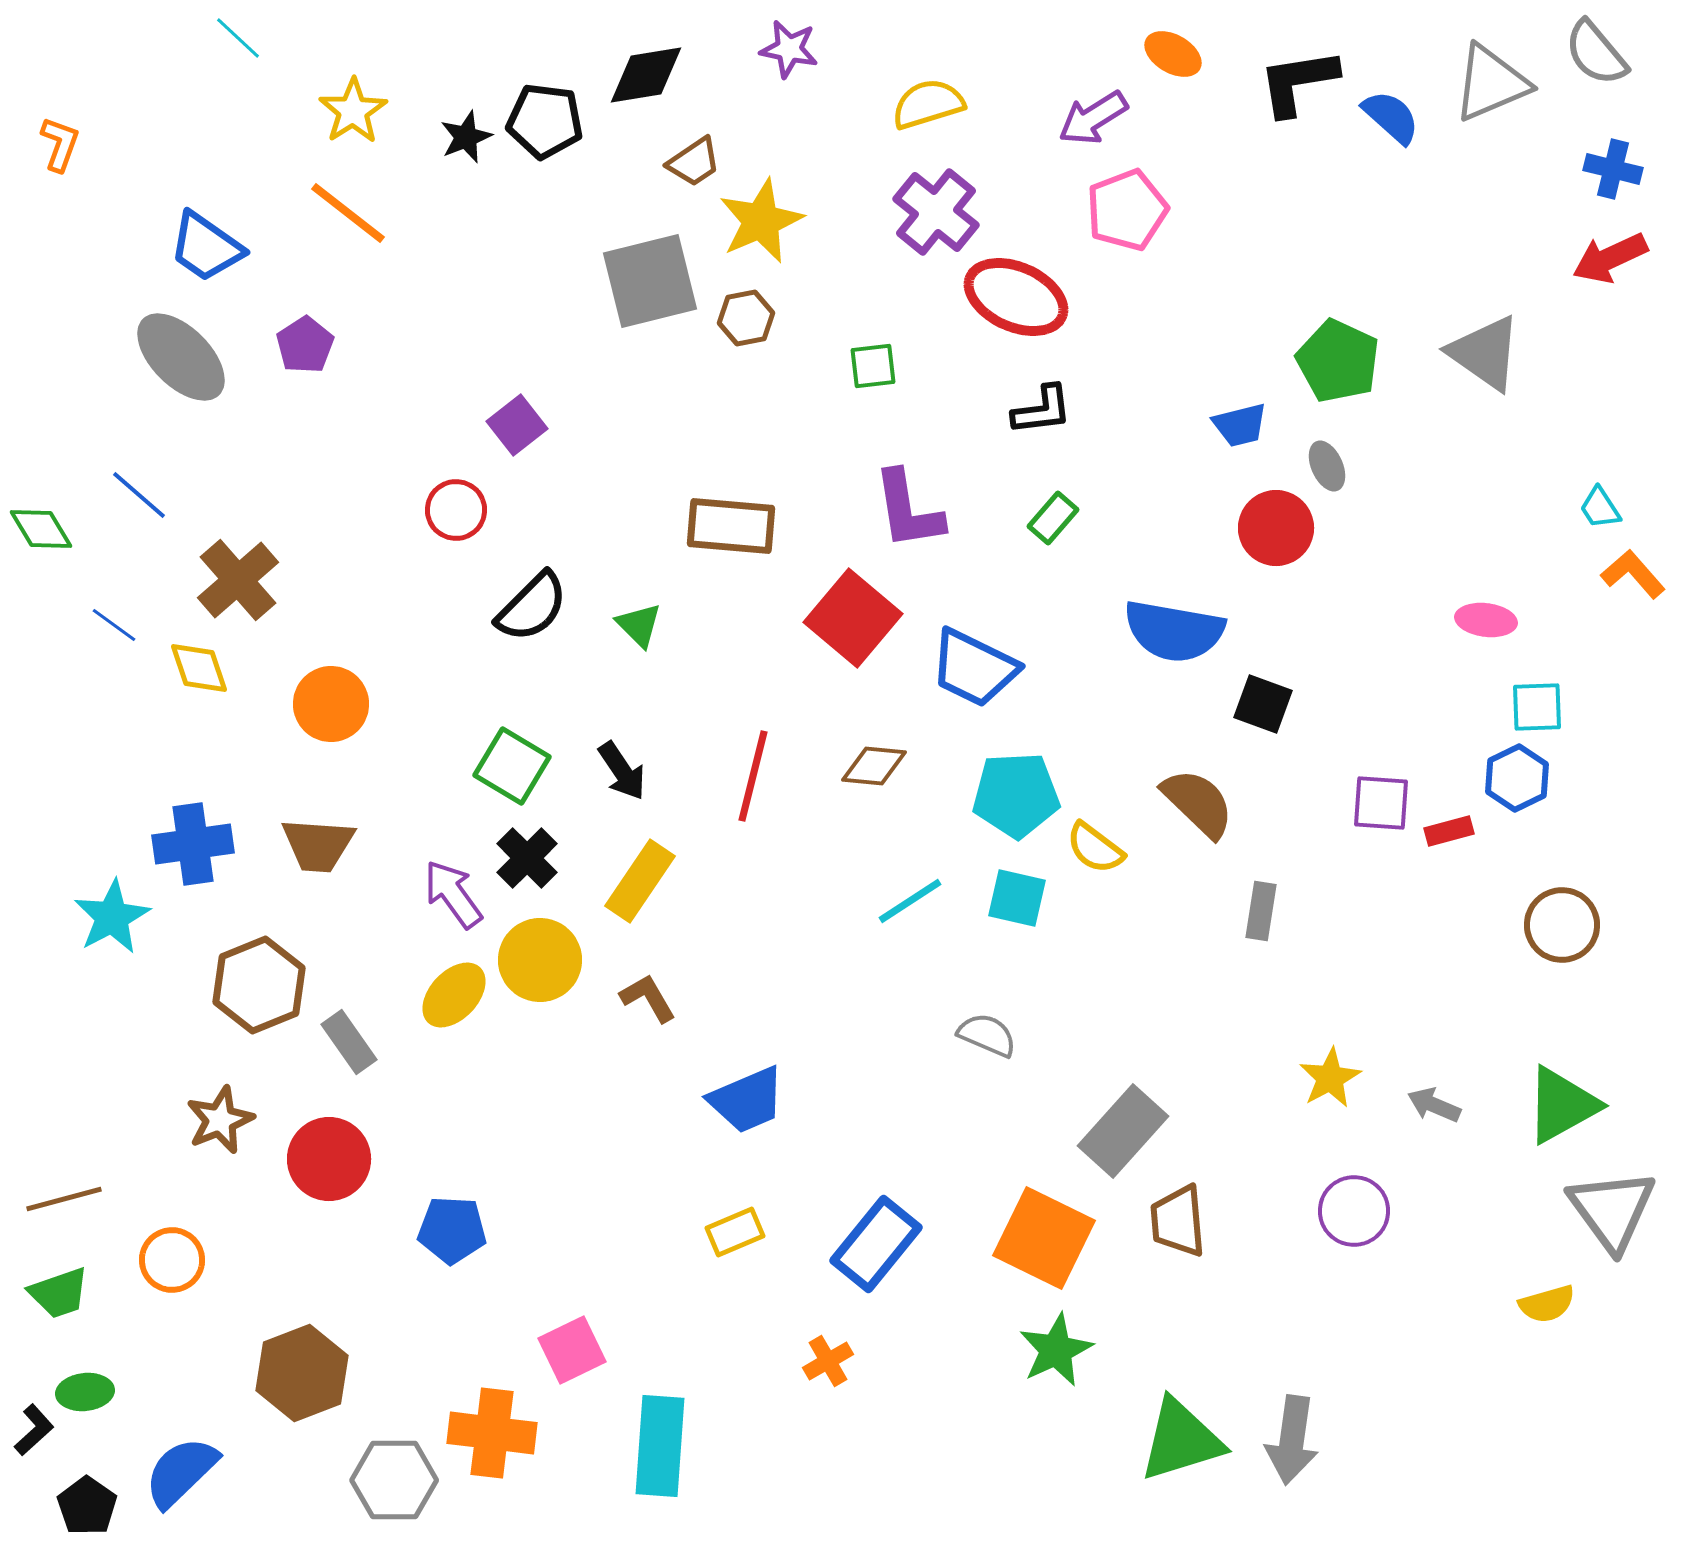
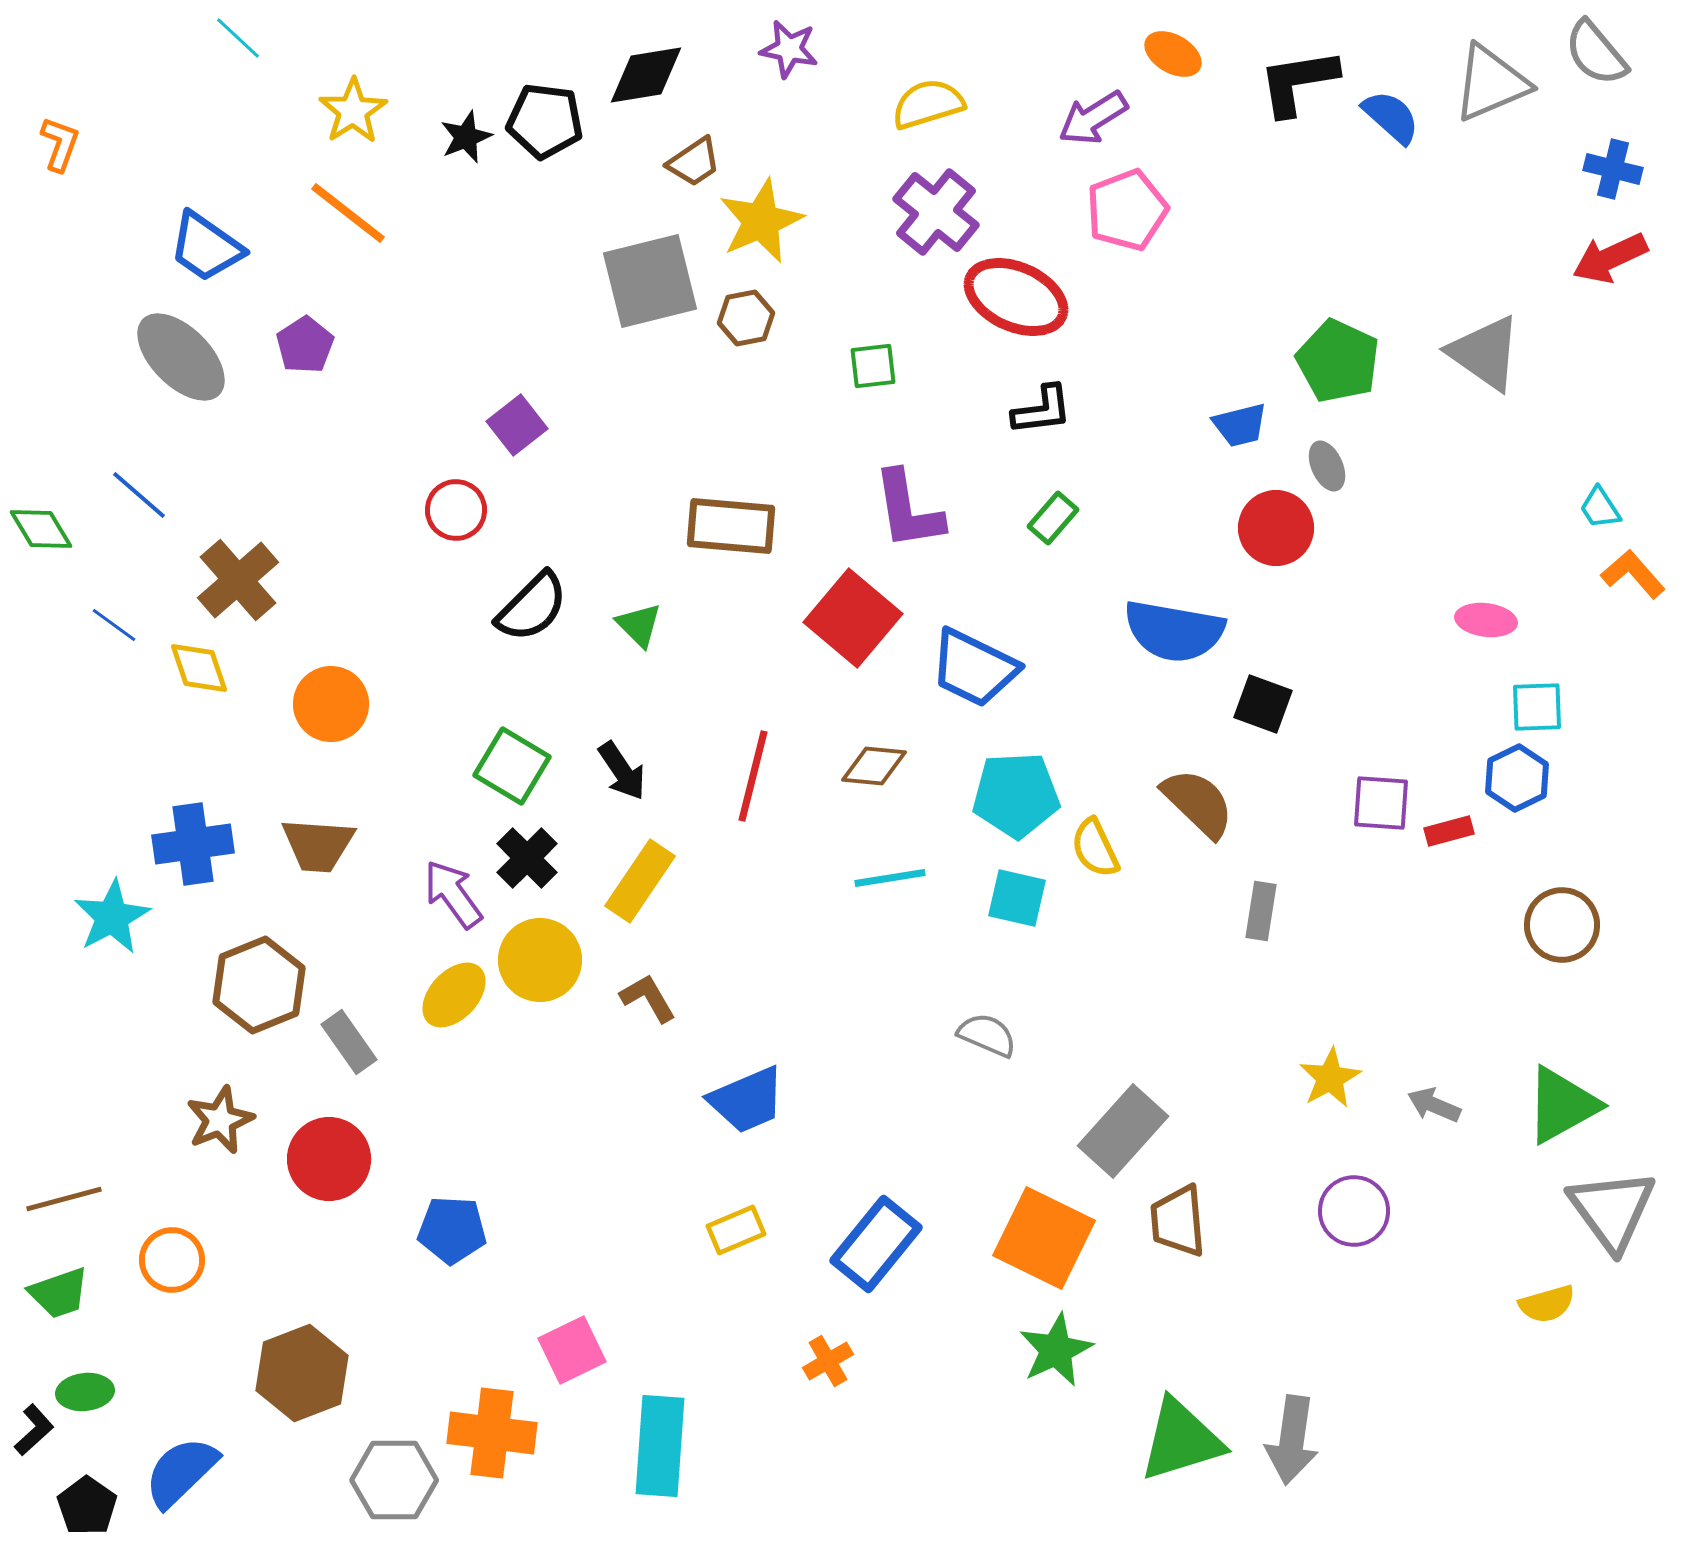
yellow semicircle at (1095, 848): rotated 28 degrees clockwise
cyan line at (910, 901): moved 20 px left, 23 px up; rotated 24 degrees clockwise
yellow rectangle at (735, 1232): moved 1 px right, 2 px up
